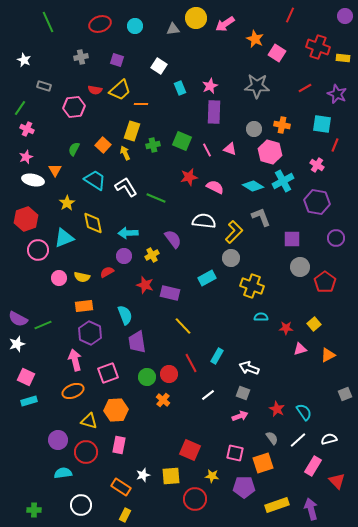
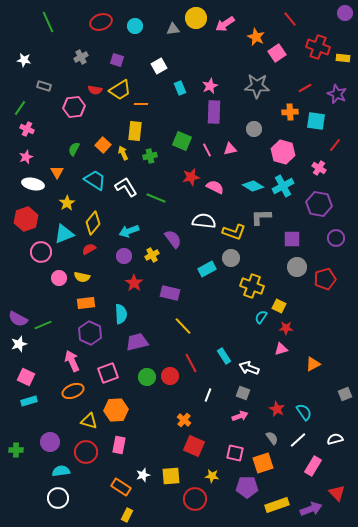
red line at (290, 15): moved 4 px down; rotated 63 degrees counterclockwise
purple circle at (345, 16): moved 3 px up
red ellipse at (100, 24): moved 1 px right, 2 px up
orange star at (255, 39): moved 1 px right, 2 px up
pink square at (277, 53): rotated 24 degrees clockwise
gray cross at (81, 57): rotated 16 degrees counterclockwise
white star at (24, 60): rotated 16 degrees counterclockwise
white square at (159, 66): rotated 28 degrees clockwise
yellow trapezoid at (120, 90): rotated 10 degrees clockwise
cyan square at (322, 124): moved 6 px left, 3 px up
orange cross at (282, 125): moved 8 px right, 13 px up; rotated 14 degrees counterclockwise
yellow rectangle at (132, 131): moved 3 px right; rotated 12 degrees counterclockwise
green cross at (153, 145): moved 3 px left, 11 px down
red line at (335, 145): rotated 16 degrees clockwise
pink triangle at (230, 149): rotated 32 degrees counterclockwise
pink hexagon at (270, 152): moved 13 px right
yellow arrow at (125, 153): moved 2 px left
pink cross at (317, 165): moved 2 px right, 3 px down
orange triangle at (55, 170): moved 2 px right, 2 px down
red star at (189, 177): moved 2 px right
white ellipse at (33, 180): moved 4 px down
cyan cross at (283, 181): moved 5 px down
purple hexagon at (317, 202): moved 2 px right, 2 px down
gray L-shape at (261, 217): rotated 70 degrees counterclockwise
yellow diamond at (93, 223): rotated 50 degrees clockwise
yellow L-shape at (234, 232): rotated 65 degrees clockwise
cyan arrow at (128, 233): moved 1 px right, 2 px up; rotated 18 degrees counterclockwise
cyan triangle at (64, 238): moved 4 px up
pink circle at (38, 250): moved 3 px right, 2 px down
gray circle at (300, 267): moved 3 px left
red semicircle at (107, 272): moved 18 px left, 23 px up
cyan rectangle at (207, 278): moved 9 px up
red pentagon at (325, 282): moved 3 px up; rotated 20 degrees clockwise
red star at (145, 285): moved 11 px left, 2 px up; rotated 18 degrees clockwise
orange rectangle at (84, 306): moved 2 px right, 3 px up
cyan semicircle at (125, 315): moved 4 px left, 1 px up; rotated 18 degrees clockwise
cyan semicircle at (261, 317): rotated 56 degrees counterclockwise
yellow square at (314, 324): moved 35 px left, 18 px up; rotated 24 degrees counterclockwise
purple trapezoid at (137, 342): rotated 85 degrees clockwise
white star at (17, 344): moved 2 px right
pink triangle at (300, 349): moved 19 px left
orange triangle at (328, 355): moved 15 px left, 9 px down
cyan rectangle at (217, 356): moved 7 px right; rotated 63 degrees counterclockwise
pink arrow at (75, 360): moved 3 px left, 1 px down; rotated 10 degrees counterclockwise
red circle at (169, 374): moved 1 px right, 2 px down
white line at (208, 395): rotated 32 degrees counterclockwise
orange cross at (163, 400): moved 21 px right, 20 px down
white semicircle at (329, 439): moved 6 px right
purple circle at (58, 440): moved 8 px left, 2 px down
red square at (190, 450): moved 4 px right, 4 px up
cyan semicircle at (63, 473): moved 2 px left, 2 px up
red triangle at (337, 481): moved 12 px down
purple pentagon at (244, 487): moved 3 px right
white circle at (81, 505): moved 23 px left, 7 px up
purple arrow at (311, 509): rotated 85 degrees clockwise
green cross at (34, 510): moved 18 px left, 60 px up
yellow rectangle at (125, 515): moved 2 px right
